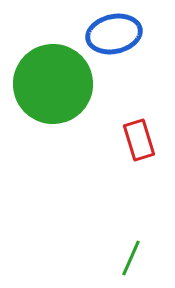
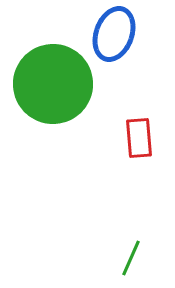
blue ellipse: rotated 58 degrees counterclockwise
red rectangle: moved 2 px up; rotated 12 degrees clockwise
